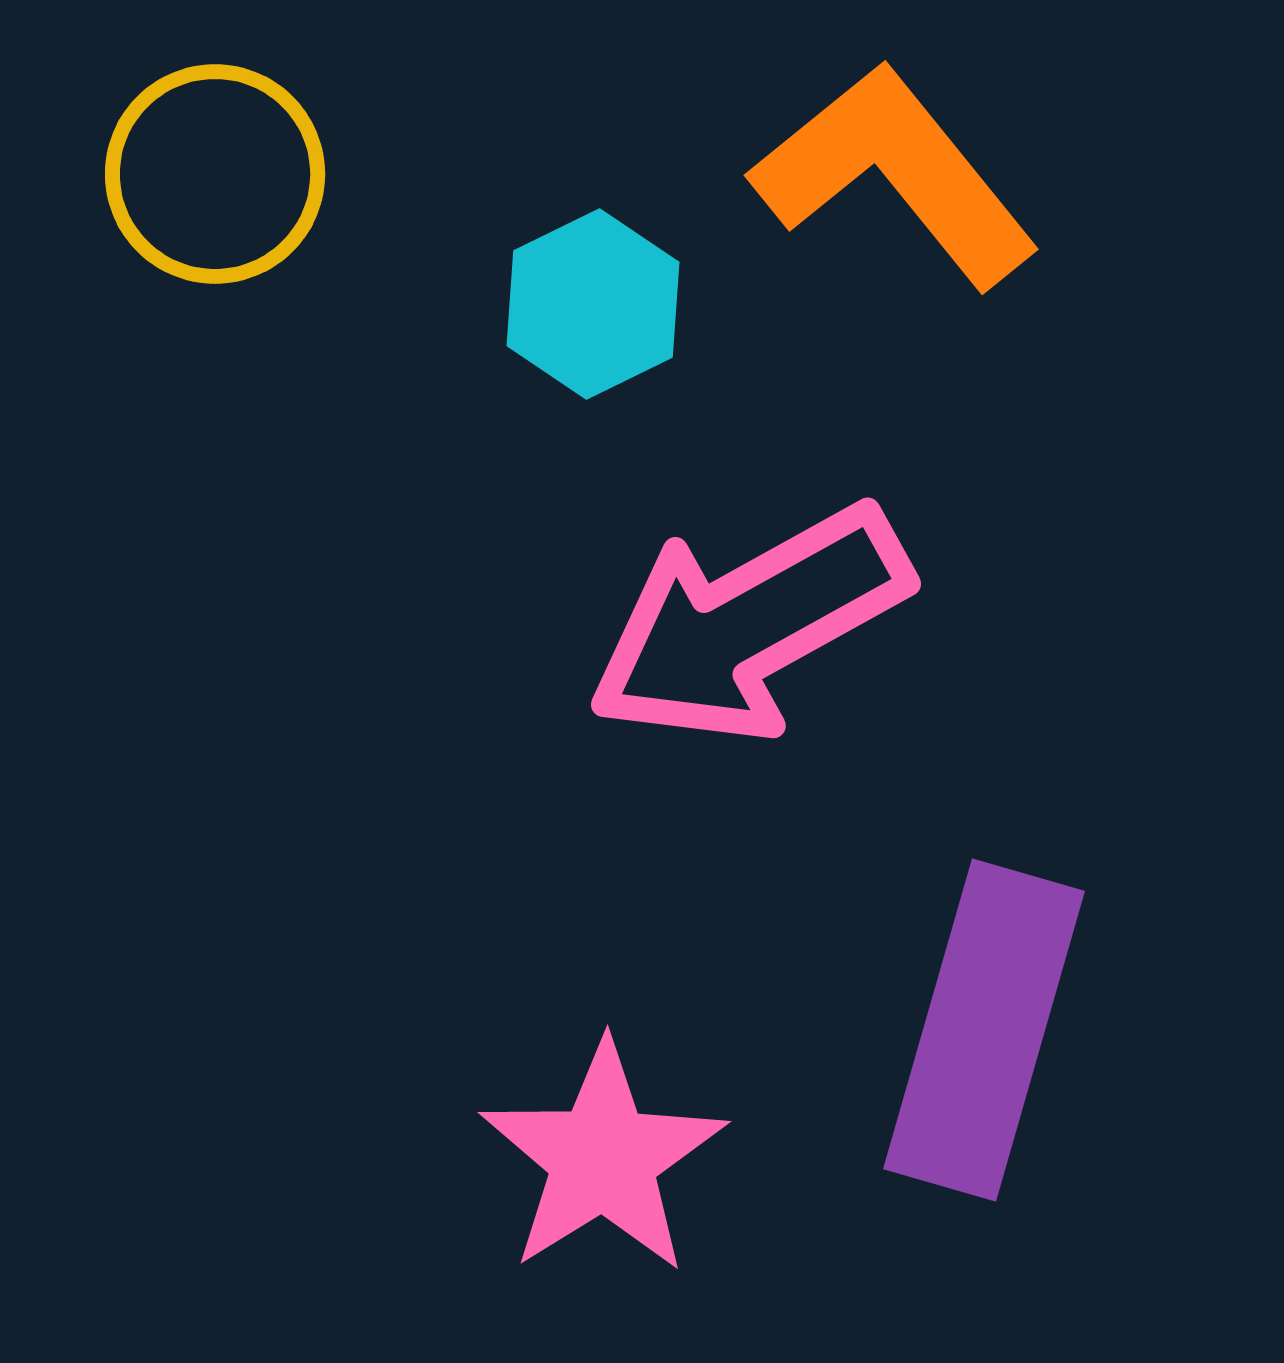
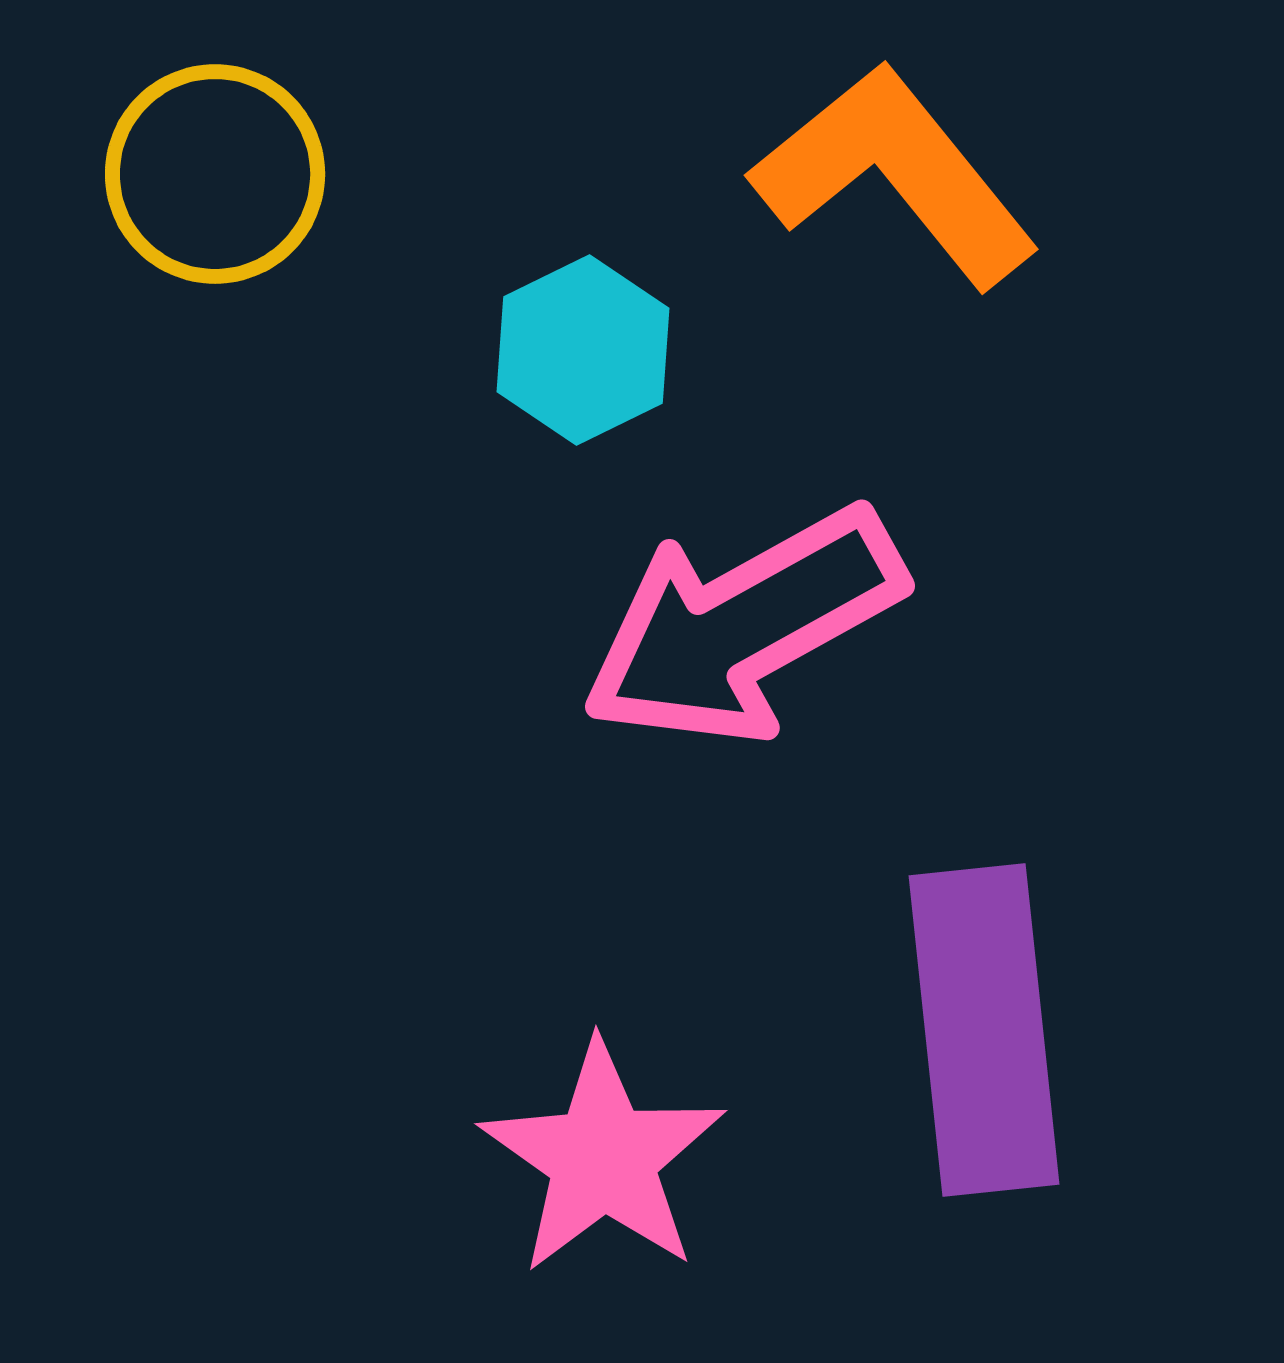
cyan hexagon: moved 10 px left, 46 px down
pink arrow: moved 6 px left, 2 px down
purple rectangle: rotated 22 degrees counterclockwise
pink star: rotated 5 degrees counterclockwise
